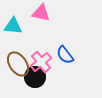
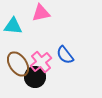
pink triangle: rotated 24 degrees counterclockwise
